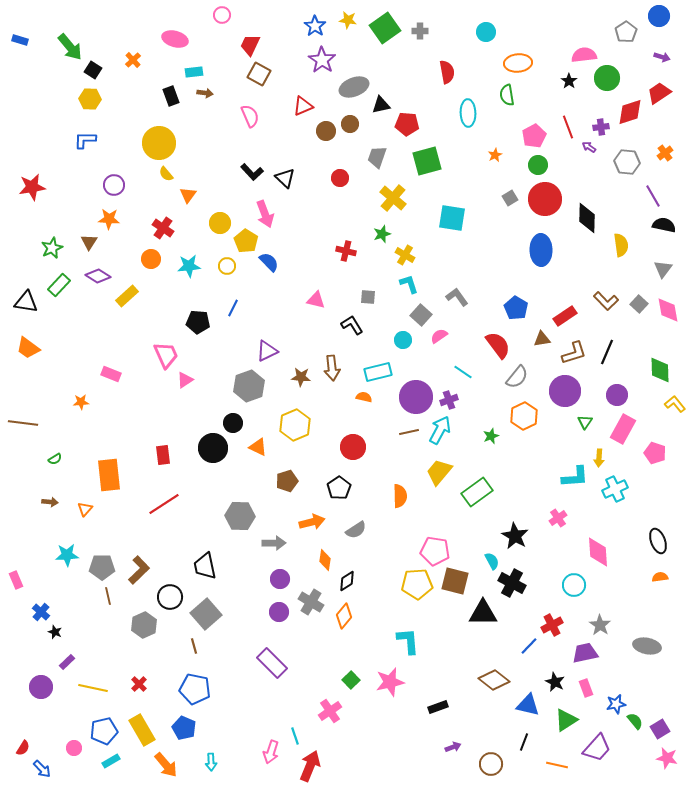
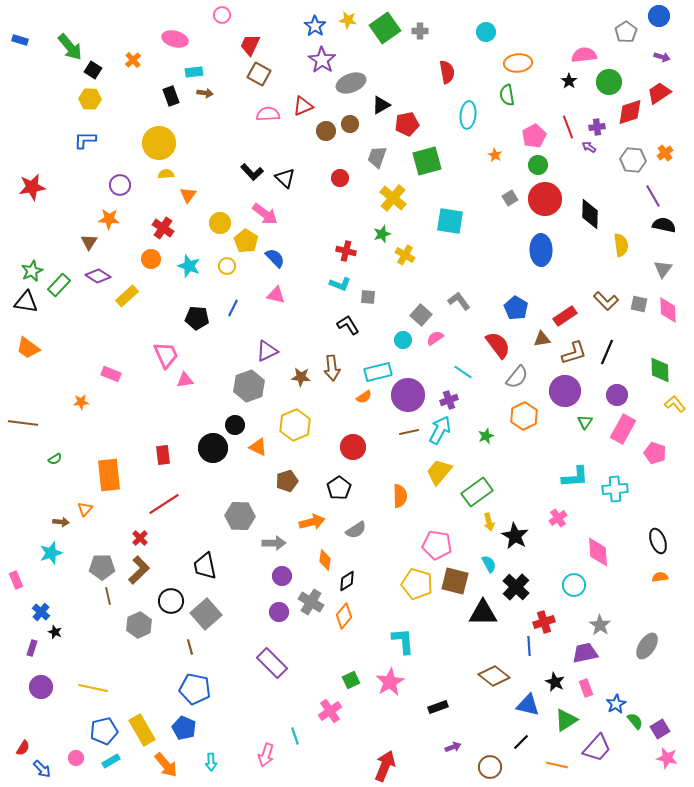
green circle at (607, 78): moved 2 px right, 4 px down
gray ellipse at (354, 87): moved 3 px left, 4 px up
black triangle at (381, 105): rotated 18 degrees counterclockwise
cyan ellipse at (468, 113): moved 2 px down; rotated 8 degrees clockwise
pink semicircle at (250, 116): moved 18 px right, 2 px up; rotated 70 degrees counterclockwise
red pentagon at (407, 124): rotated 15 degrees counterclockwise
purple cross at (601, 127): moved 4 px left
orange star at (495, 155): rotated 16 degrees counterclockwise
gray hexagon at (627, 162): moved 6 px right, 2 px up
yellow semicircle at (166, 174): rotated 126 degrees clockwise
purple circle at (114, 185): moved 6 px right
pink arrow at (265, 214): rotated 32 degrees counterclockwise
cyan square at (452, 218): moved 2 px left, 3 px down
black diamond at (587, 218): moved 3 px right, 4 px up
green star at (52, 248): moved 20 px left, 23 px down
blue semicircle at (269, 262): moved 6 px right, 4 px up
cyan star at (189, 266): rotated 25 degrees clockwise
cyan L-shape at (409, 284): moved 69 px left; rotated 130 degrees clockwise
gray L-shape at (457, 297): moved 2 px right, 4 px down
pink triangle at (316, 300): moved 40 px left, 5 px up
gray square at (639, 304): rotated 30 degrees counterclockwise
pink diamond at (668, 310): rotated 8 degrees clockwise
black pentagon at (198, 322): moved 1 px left, 4 px up
black L-shape at (352, 325): moved 4 px left
pink semicircle at (439, 336): moved 4 px left, 2 px down
pink triangle at (185, 380): rotated 24 degrees clockwise
orange semicircle at (364, 397): rotated 133 degrees clockwise
purple circle at (416, 397): moved 8 px left, 2 px up
black circle at (233, 423): moved 2 px right, 2 px down
green star at (491, 436): moved 5 px left
yellow arrow at (599, 458): moved 110 px left, 64 px down; rotated 18 degrees counterclockwise
cyan cross at (615, 489): rotated 20 degrees clockwise
brown arrow at (50, 502): moved 11 px right, 20 px down
pink pentagon at (435, 551): moved 2 px right, 6 px up
cyan star at (67, 555): moved 16 px left, 2 px up; rotated 15 degrees counterclockwise
cyan semicircle at (492, 561): moved 3 px left, 3 px down
purple circle at (280, 579): moved 2 px right, 3 px up
black cross at (512, 583): moved 4 px right, 4 px down; rotated 16 degrees clockwise
yellow pentagon at (417, 584): rotated 20 degrees clockwise
black circle at (170, 597): moved 1 px right, 4 px down
gray hexagon at (144, 625): moved 5 px left
red cross at (552, 625): moved 8 px left, 3 px up; rotated 10 degrees clockwise
cyan L-shape at (408, 641): moved 5 px left
brown line at (194, 646): moved 4 px left, 1 px down
blue line at (529, 646): rotated 48 degrees counterclockwise
gray ellipse at (647, 646): rotated 68 degrees counterclockwise
purple rectangle at (67, 662): moved 35 px left, 14 px up; rotated 28 degrees counterclockwise
green square at (351, 680): rotated 18 degrees clockwise
brown diamond at (494, 680): moved 4 px up
pink star at (390, 682): rotated 16 degrees counterclockwise
red cross at (139, 684): moved 1 px right, 146 px up
blue star at (616, 704): rotated 18 degrees counterclockwise
black line at (524, 742): moved 3 px left; rotated 24 degrees clockwise
pink circle at (74, 748): moved 2 px right, 10 px down
pink arrow at (271, 752): moved 5 px left, 3 px down
brown circle at (491, 764): moved 1 px left, 3 px down
red arrow at (310, 766): moved 75 px right
